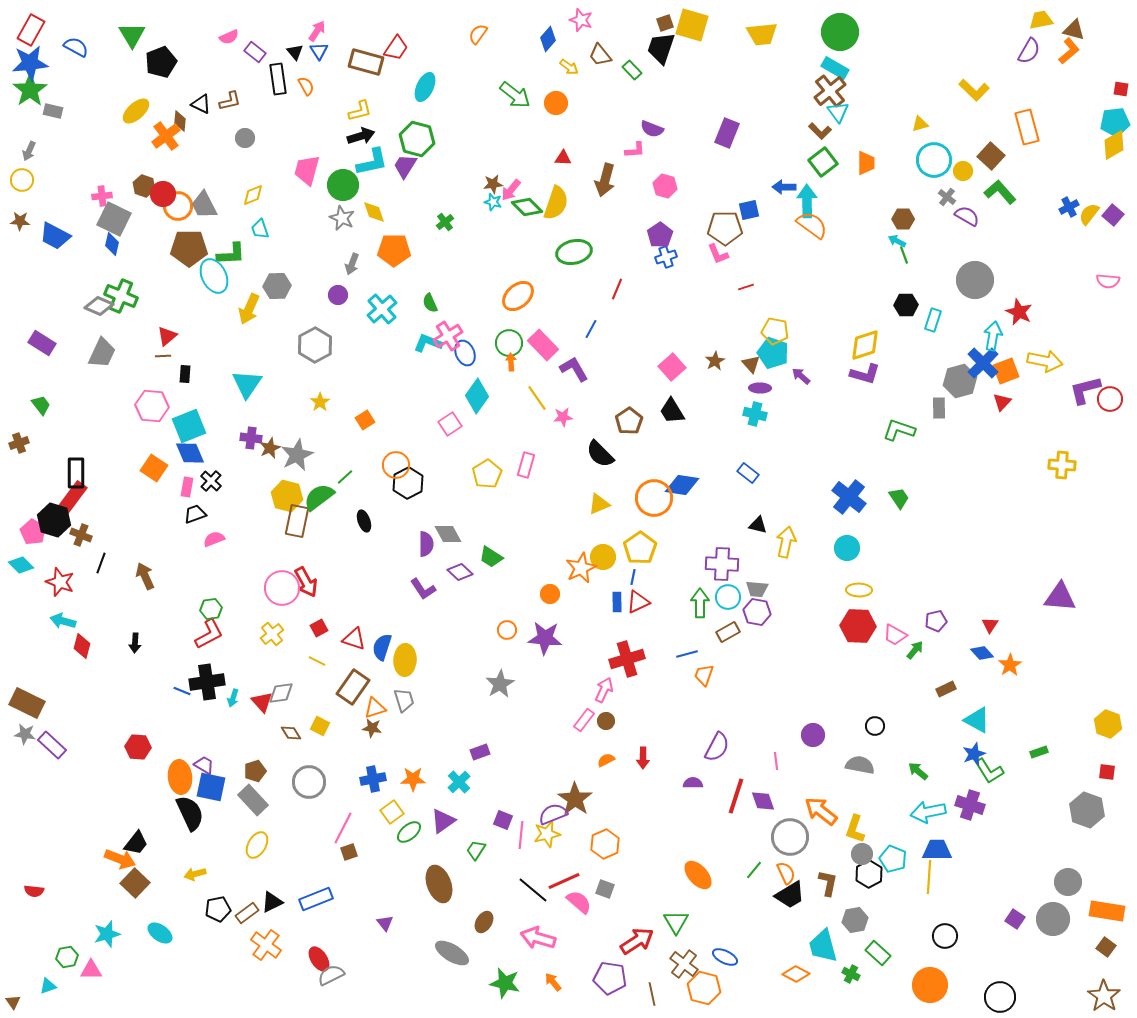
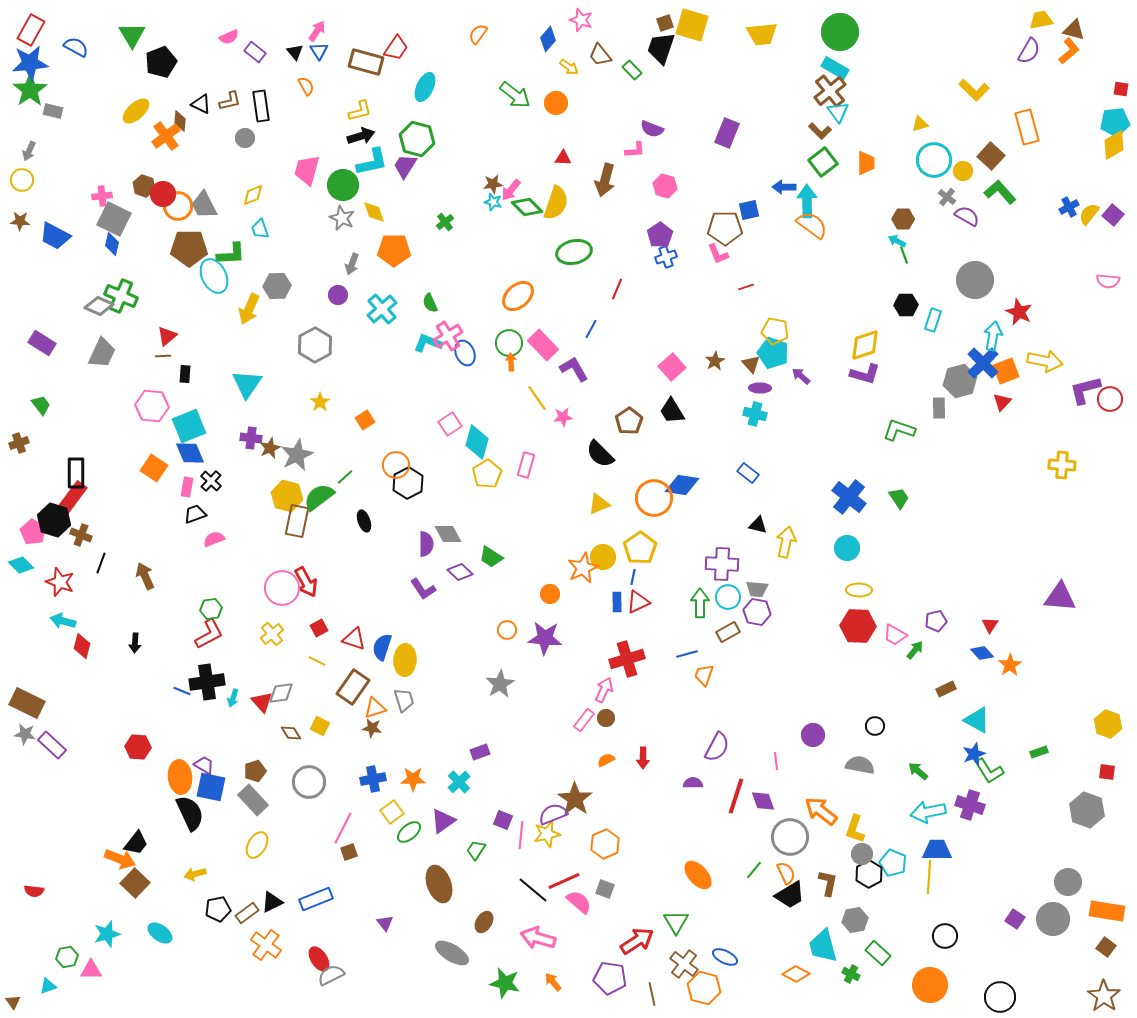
black rectangle at (278, 79): moved 17 px left, 27 px down
cyan diamond at (477, 396): moved 46 px down; rotated 20 degrees counterclockwise
orange star at (581, 568): moved 2 px right
brown circle at (606, 721): moved 3 px up
cyan pentagon at (893, 859): moved 4 px down
